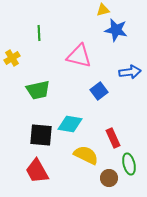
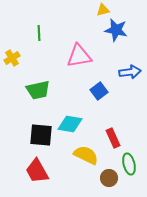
pink triangle: rotated 24 degrees counterclockwise
